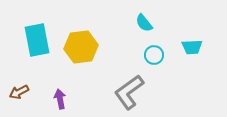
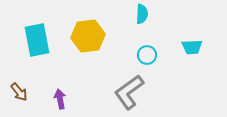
cyan semicircle: moved 2 px left, 9 px up; rotated 138 degrees counterclockwise
yellow hexagon: moved 7 px right, 11 px up
cyan circle: moved 7 px left
brown arrow: rotated 102 degrees counterclockwise
